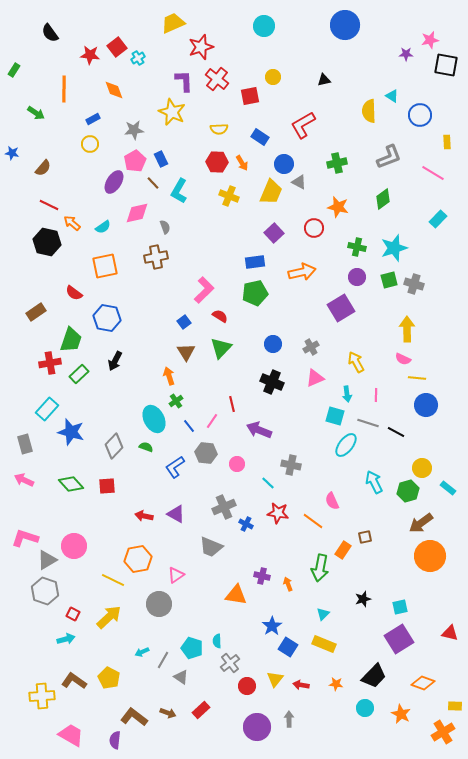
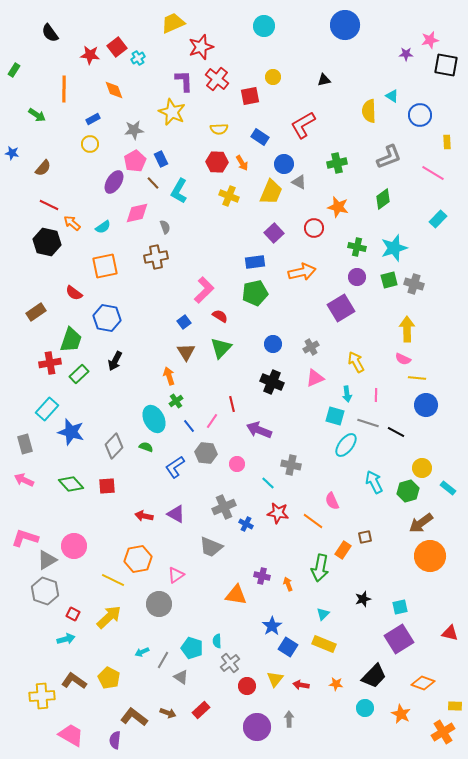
green arrow at (36, 113): moved 1 px right, 2 px down
